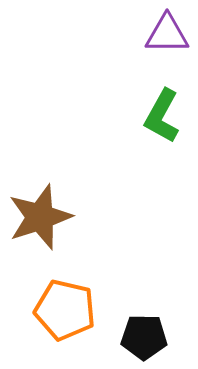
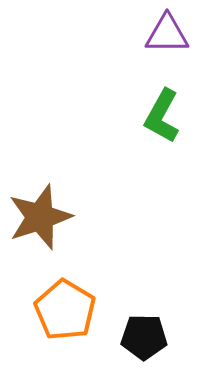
orange pentagon: rotated 18 degrees clockwise
